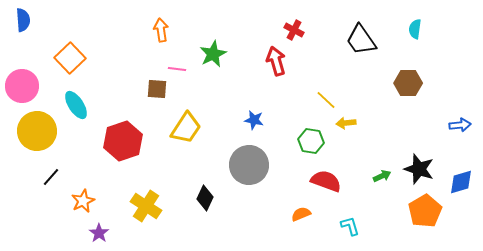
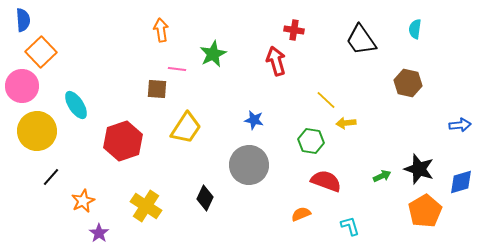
red cross: rotated 18 degrees counterclockwise
orange square: moved 29 px left, 6 px up
brown hexagon: rotated 12 degrees clockwise
